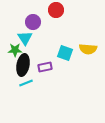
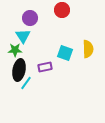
red circle: moved 6 px right
purple circle: moved 3 px left, 4 px up
cyan triangle: moved 2 px left, 2 px up
yellow semicircle: rotated 96 degrees counterclockwise
black ellipse: moved 4 px left, 5 px down
cyan line: rotated 32 degrees counterclockwise
